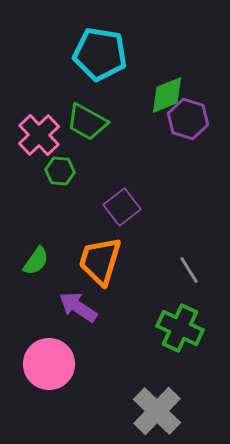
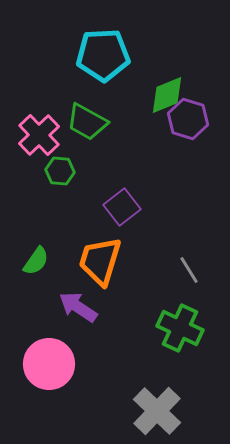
cyan pentagon: moved 3 px right, 1 px down; rotated 12 degrees counterclockwise
